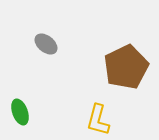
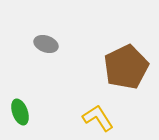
gray ellipse: rotated 20 degrees counterclockwise
yellow L-shape: moved 2 px up; rotated 132 degrees clockwise
